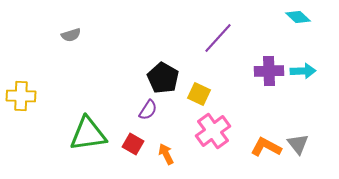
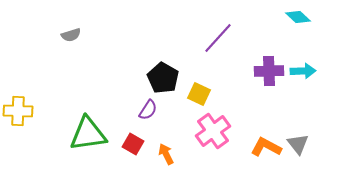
yellow cross: moved 3 px left, 15 px down
